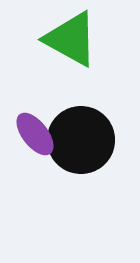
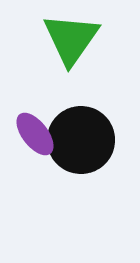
green triangle: rotated 36 degrees clockwise
